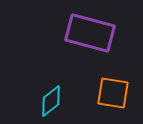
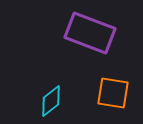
purple rectangle: rotated 6 degrees clockwise
